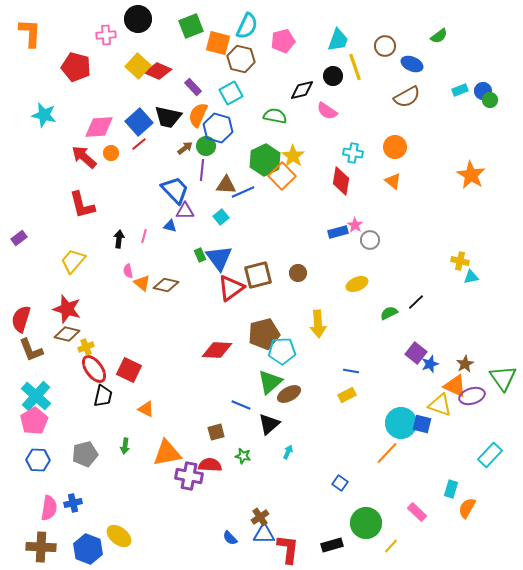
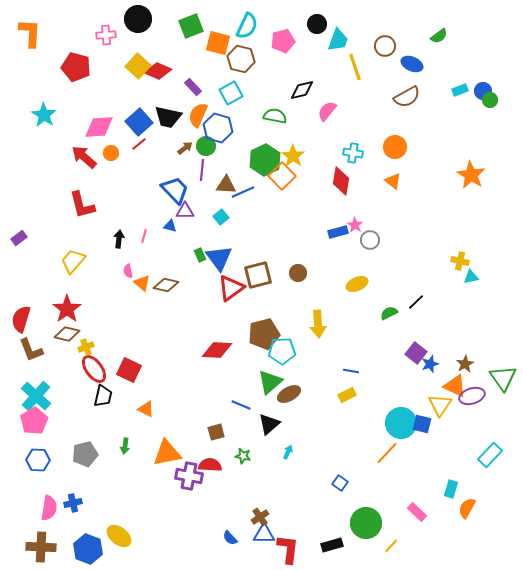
black circle at (333, 76): moved 16 px left, 52 px up
pink semicircle at (327, 111): rotated 95 degrees clockwise
cyan star at (44, 115): rotated 20 degrees clockwise
red star at (67, 309): rotated 20 degrees clockwise
yellow triangle at (440, 405): rotated 45 degrees clockwise
